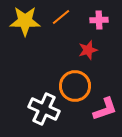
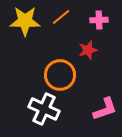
orange circle: moved 15 px left, 11 px up
